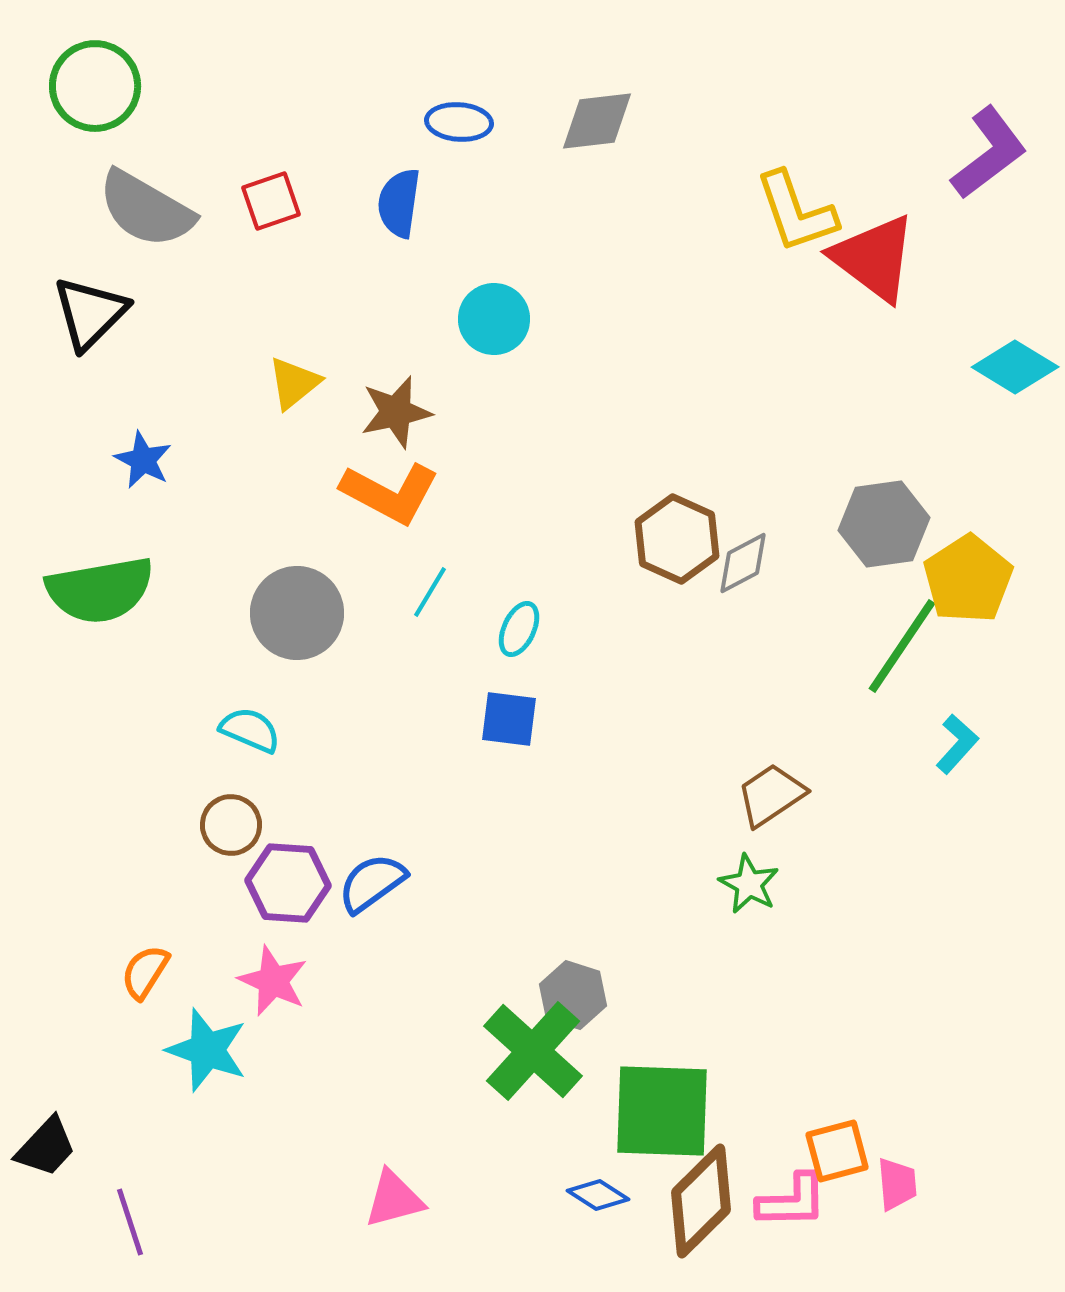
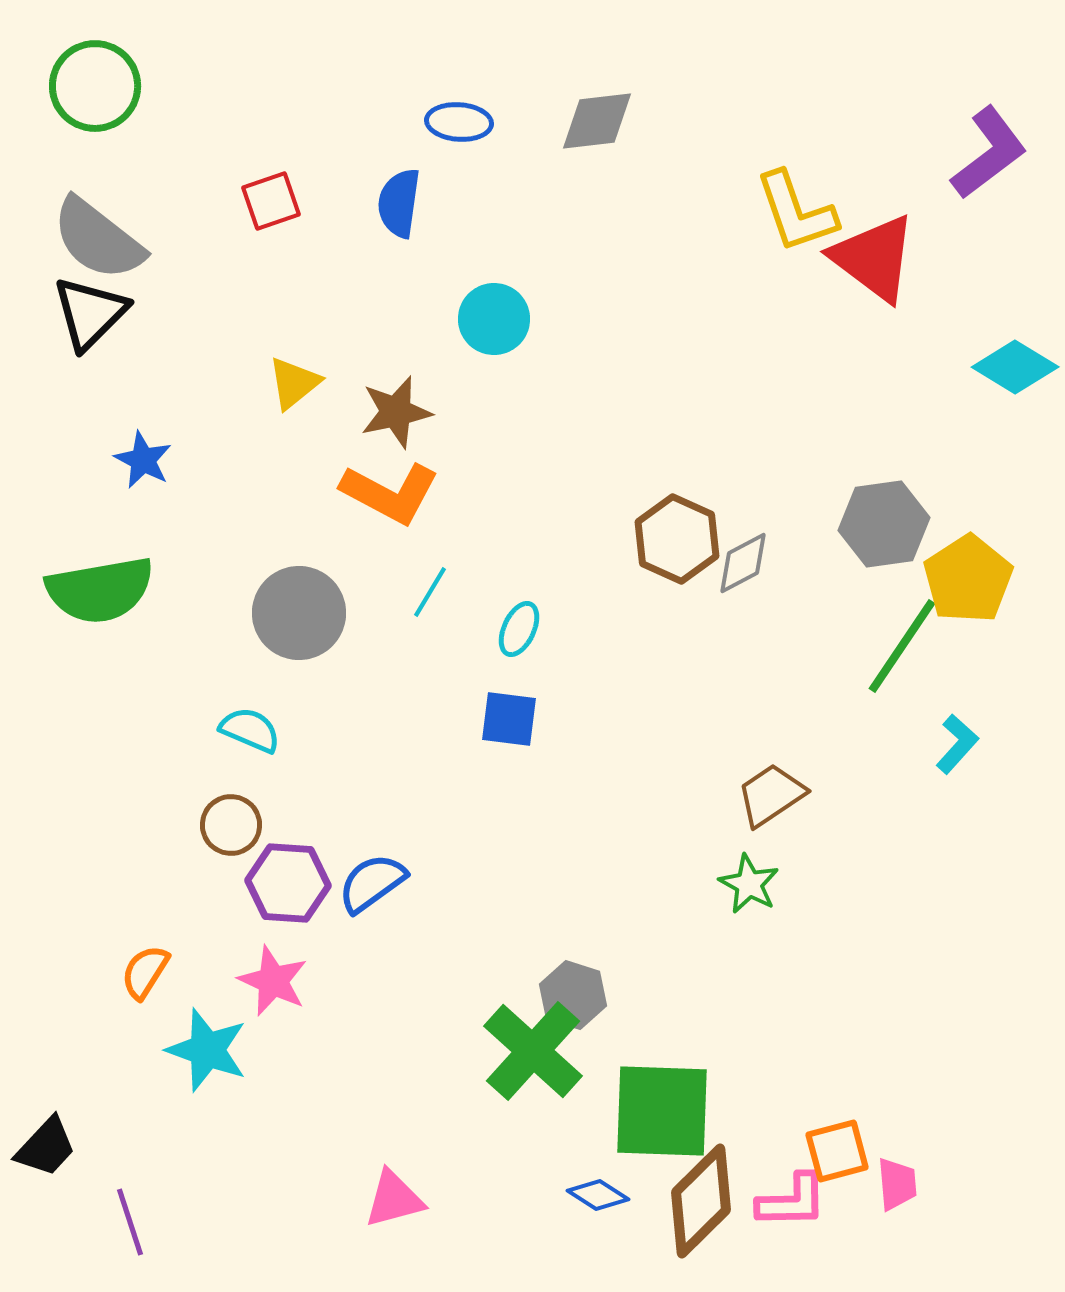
gray semicircle at (146, 209): moved 48 px left, 30 px down; rotated 8 degrees clockwise
gray circle at (297, 613): moved 2 px right
